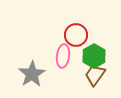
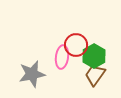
red circle: moved 10 px down
pink ellipse: moved 1 px left, 1 px down
gray star: rotated 20 degrees clockwise
